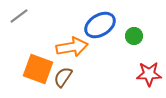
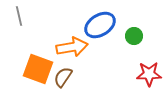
gray line: rotated 66 degrees counterclockwise
